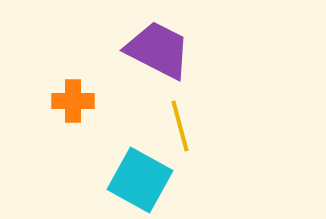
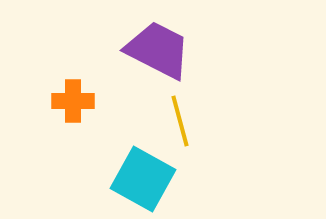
yellow line: moved 5 px up
cyan square: moved 3 px right, 1 px up
